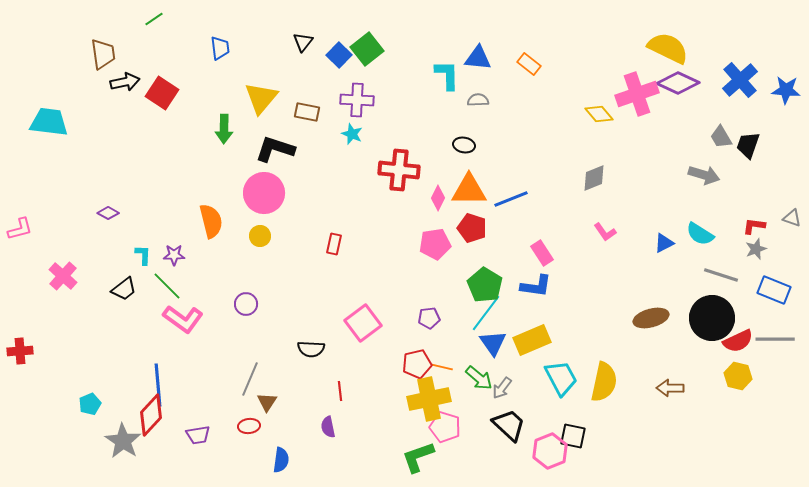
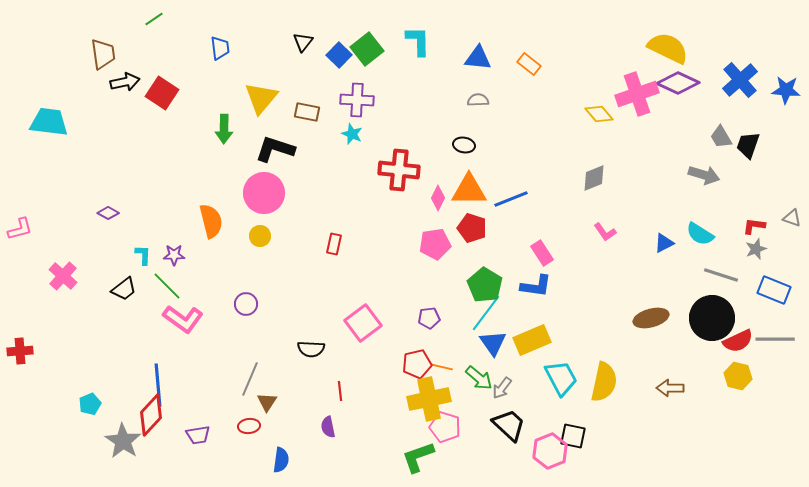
cyan L-shape at (447, 75): moved 29 px left, 34 px up
